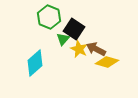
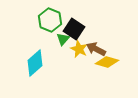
green hexagon: moved 1 px right, 3 px down
